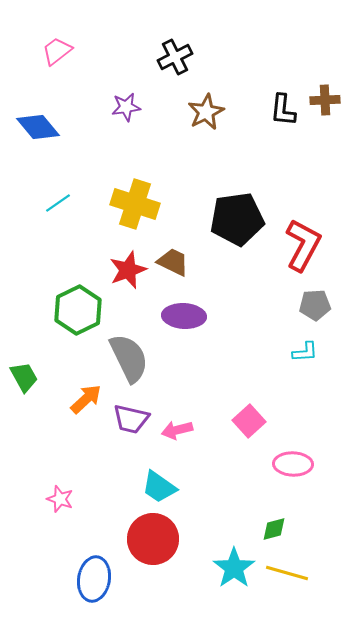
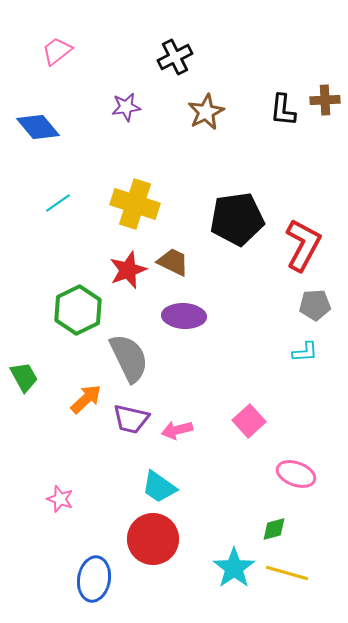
pink ellipse: moved 3 px right, 10 px down; rotated 18 degrees clockwise
